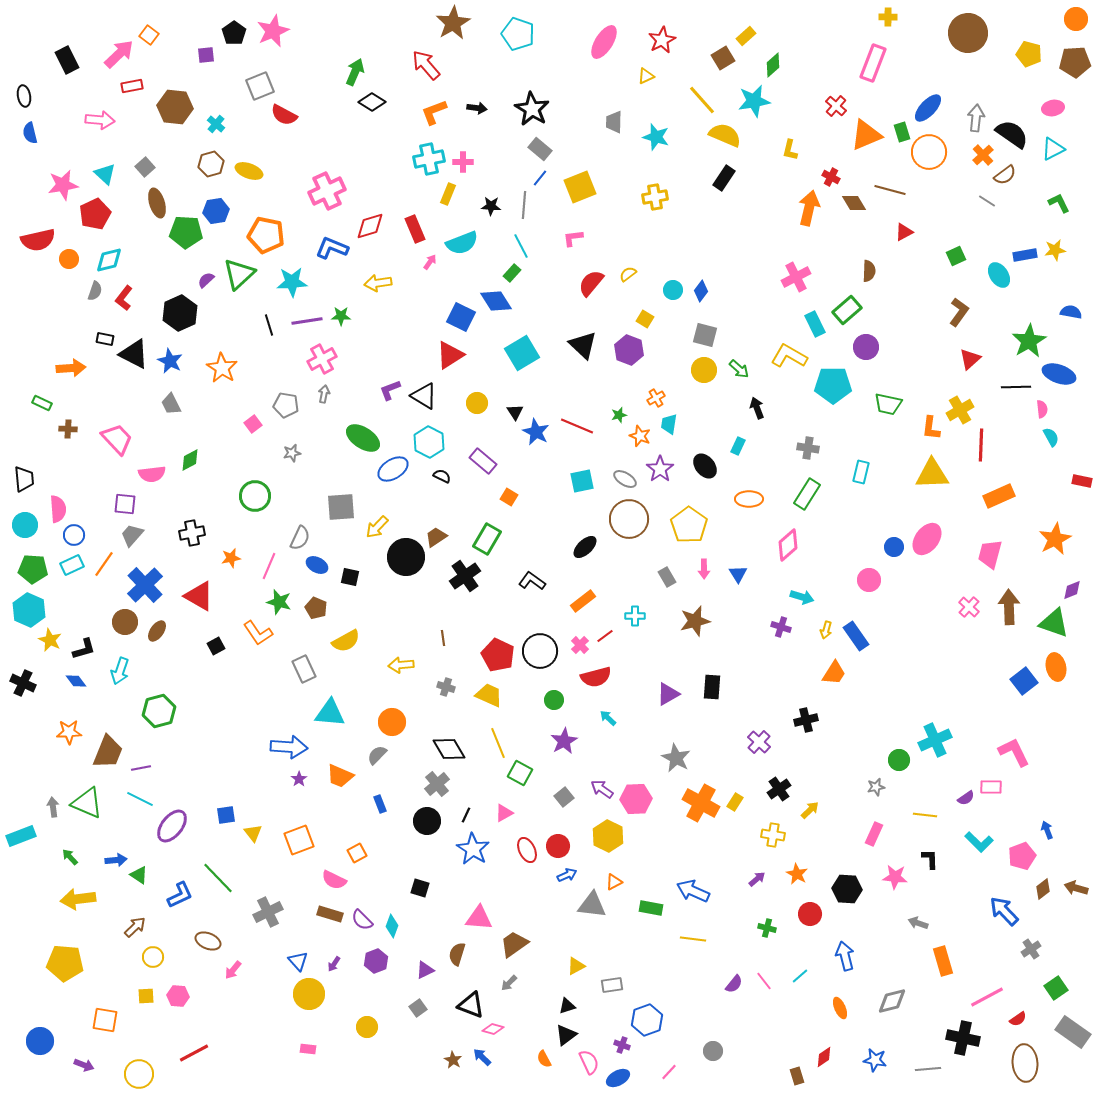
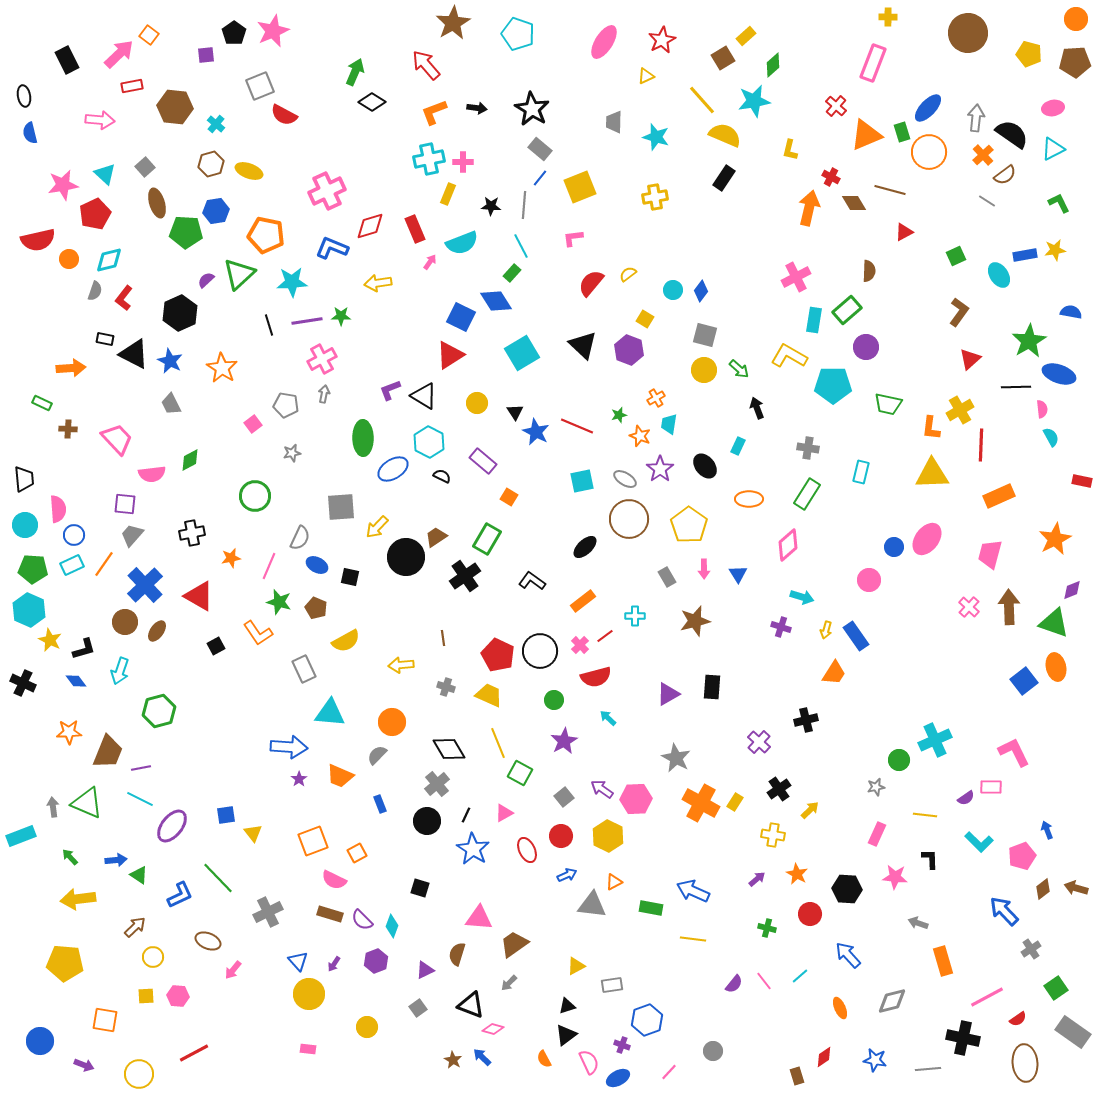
cyan rectangle at (815, 324): moved 1 px left, 4 px up; rotated 35 degrees clockwise
green ellipse at (363, 438): rotated 56 degrees clockwise
pink rectangle at (874, 834): moved 3 px right
orange square at (299, 840): moved 14 px right, 1 px down
red circle at (558, 846): moved 3 px right, 10 px up
blue arrow at (845, 956): moved 3 px right, 1 px up; rotated 28 degrees counterclockwise
